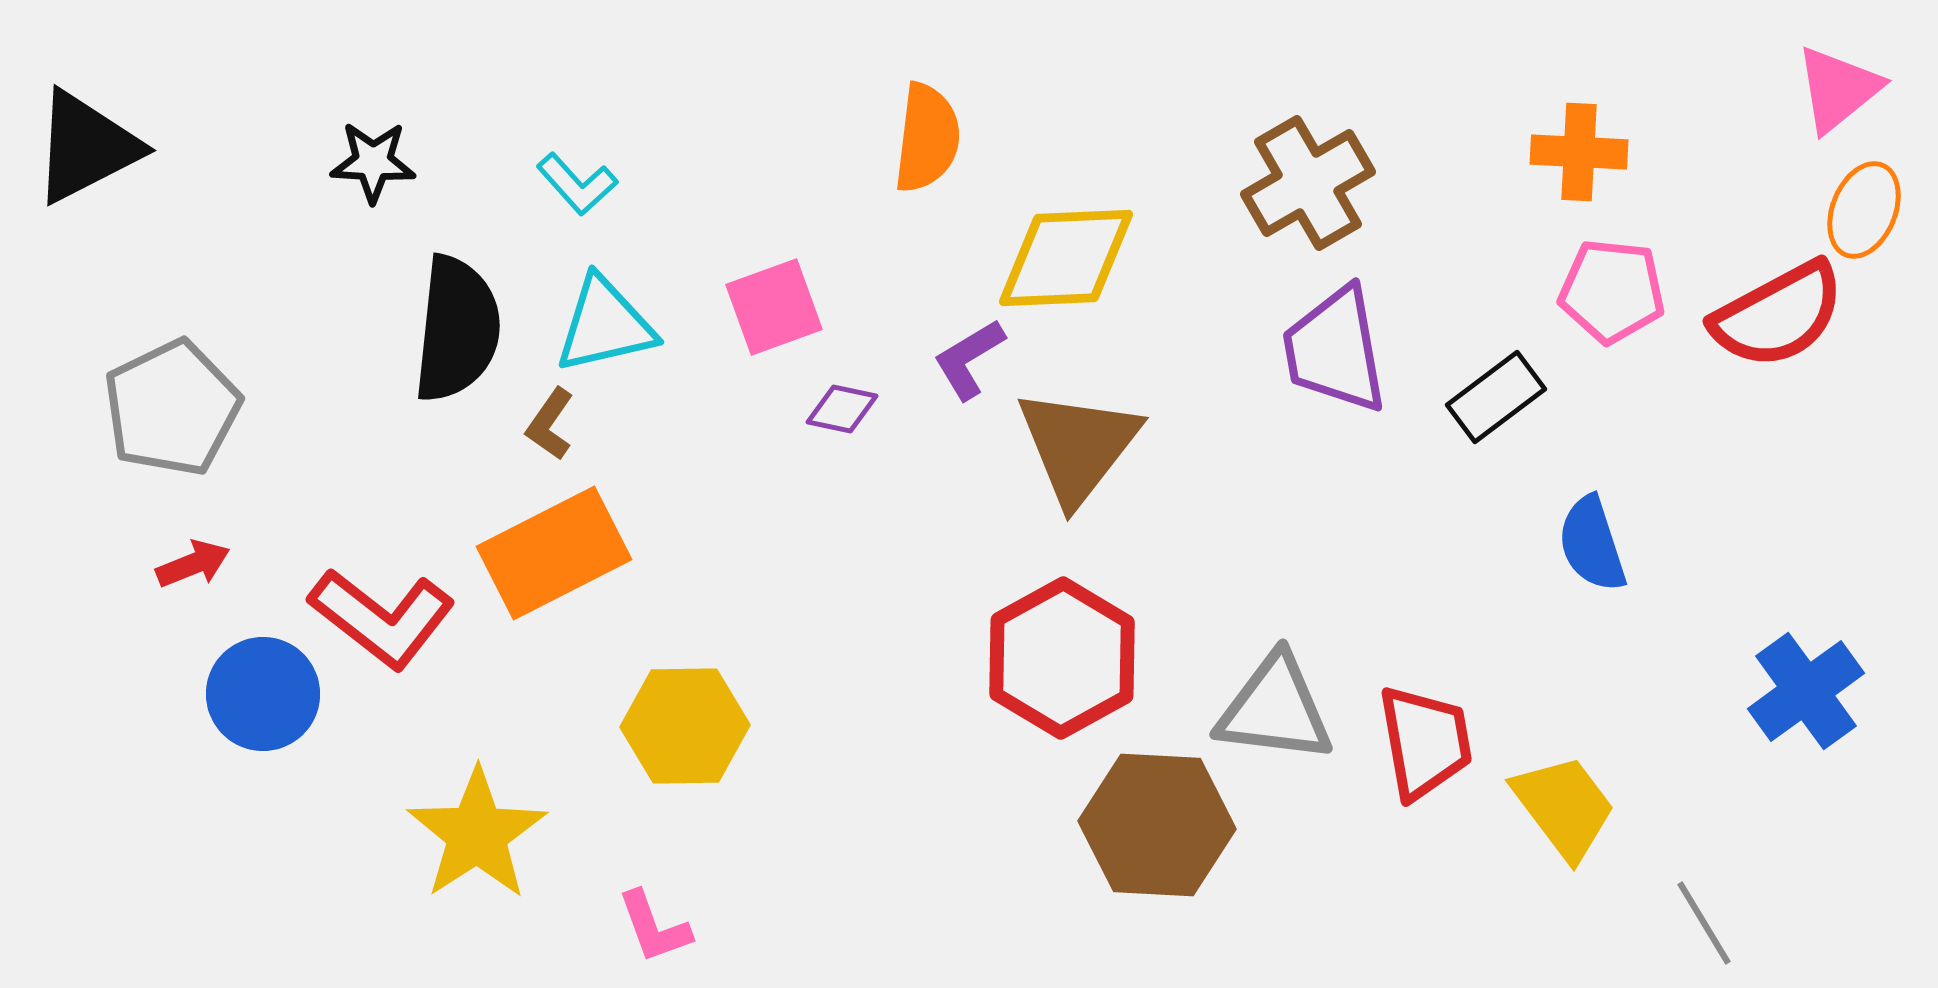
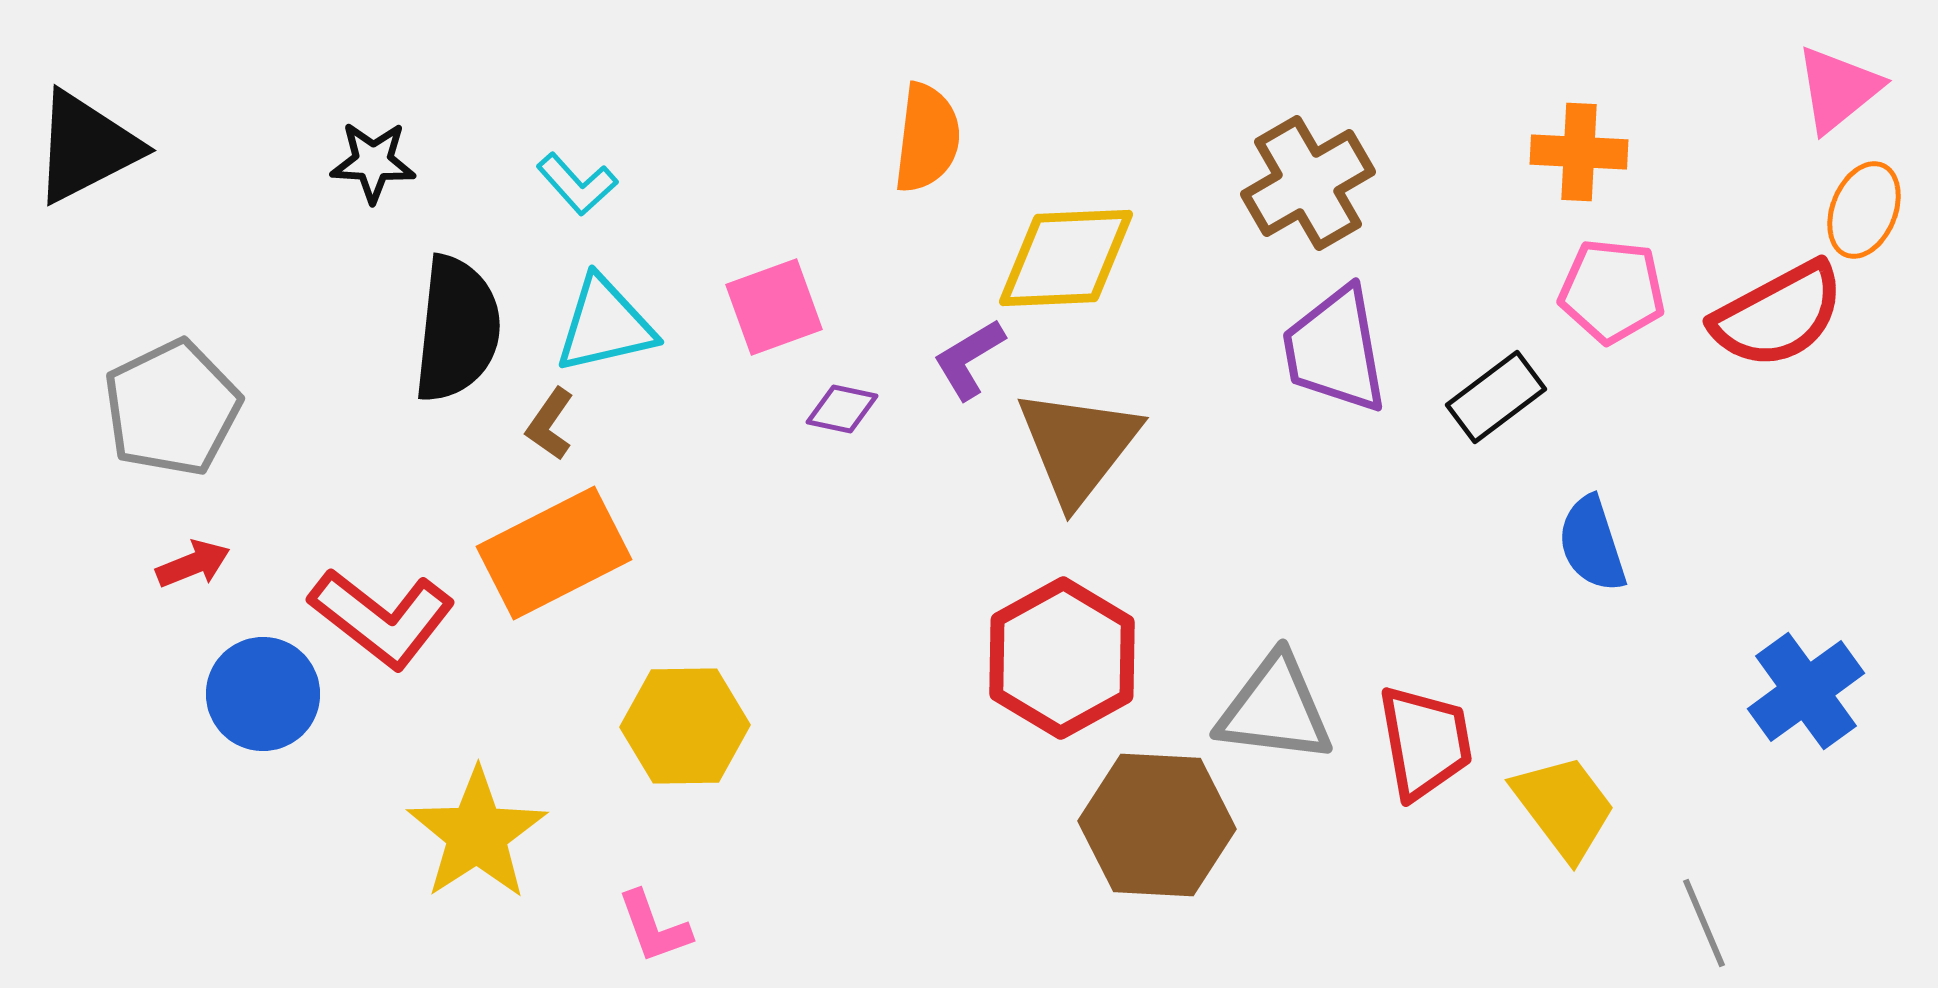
gray line: rotated 8 degrees clockwise
